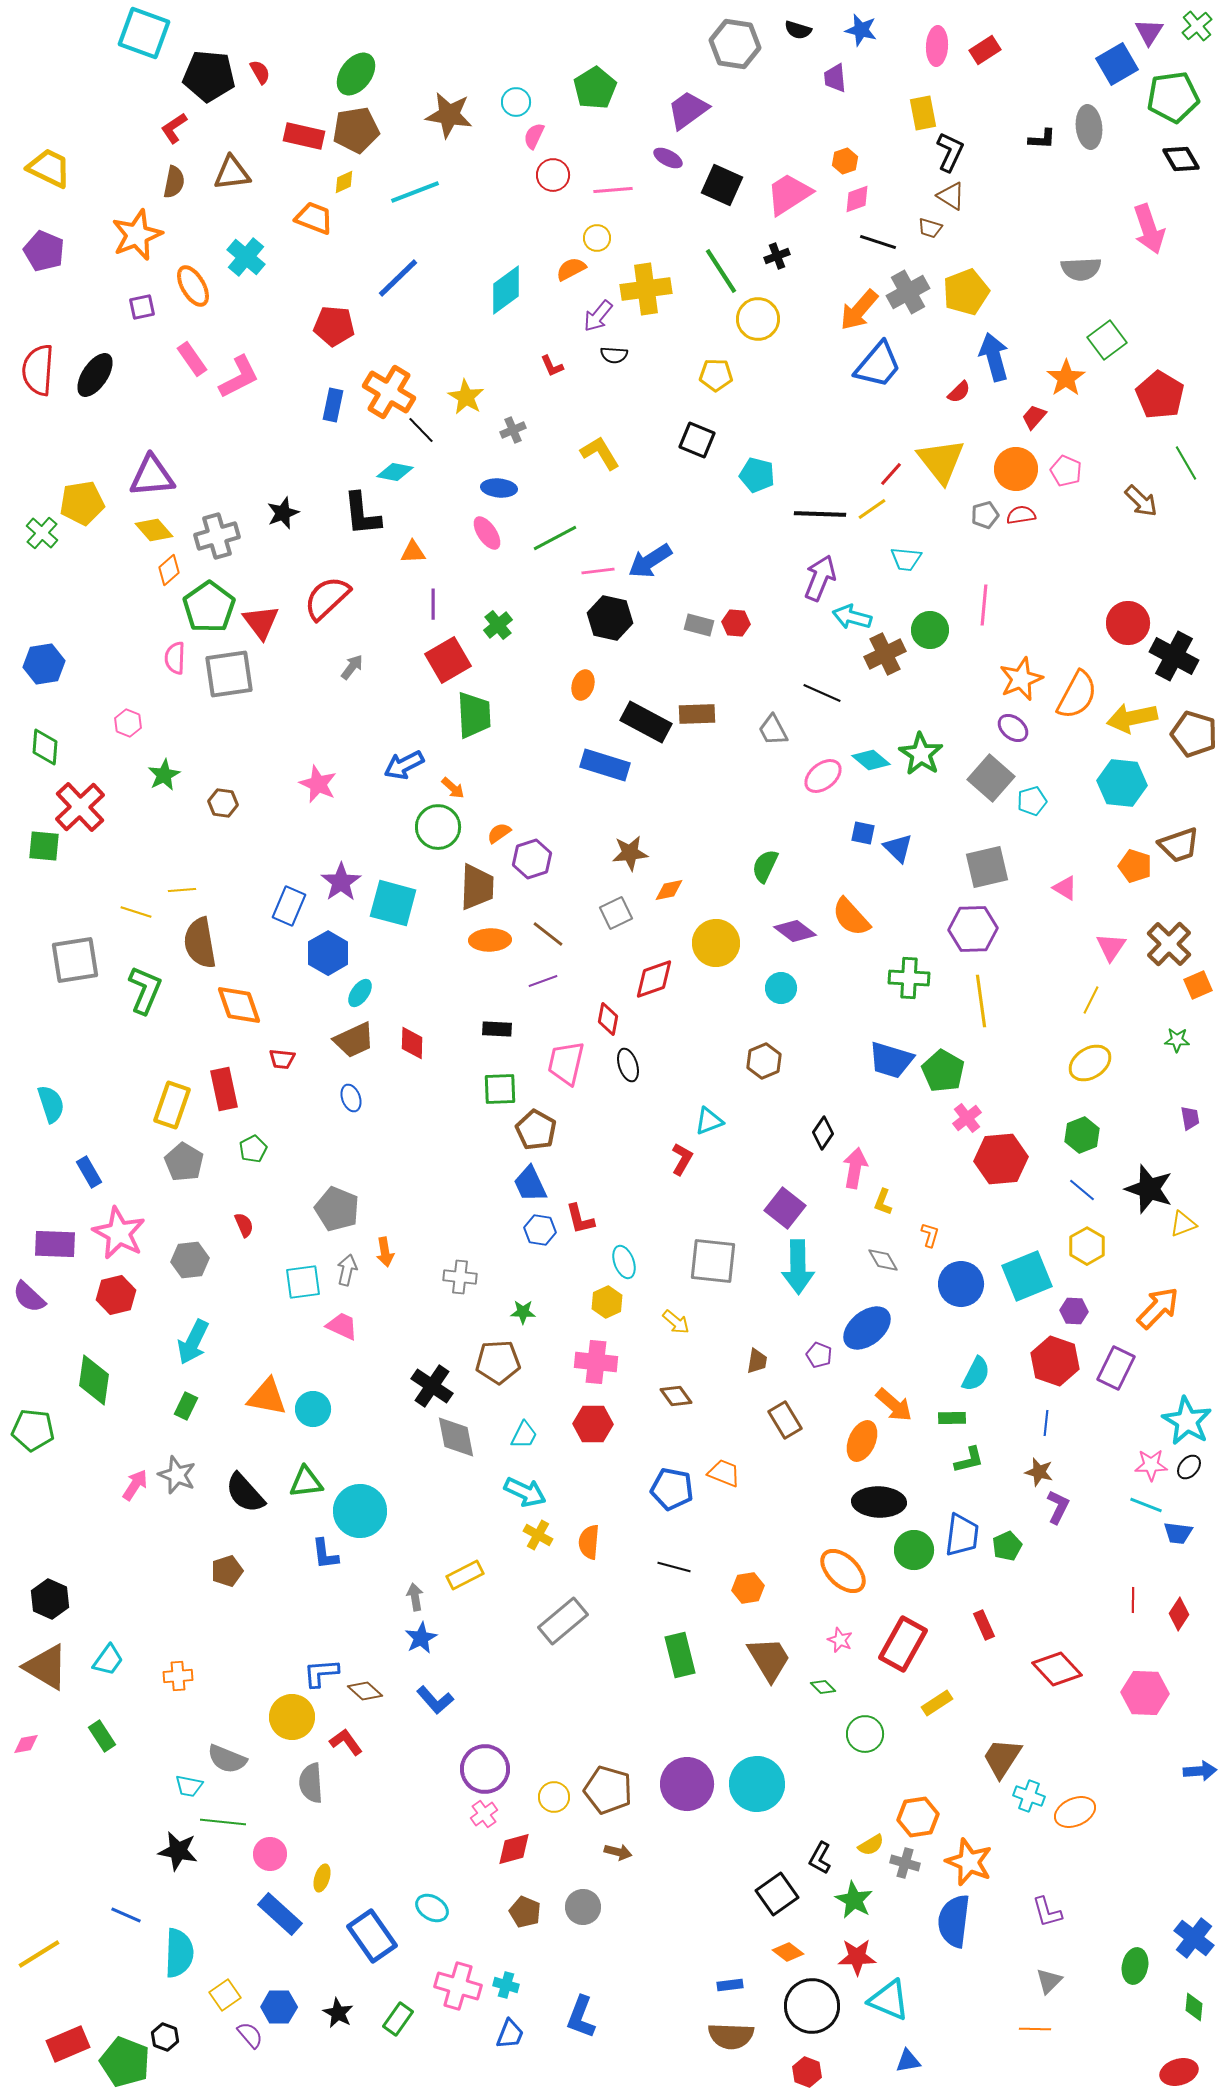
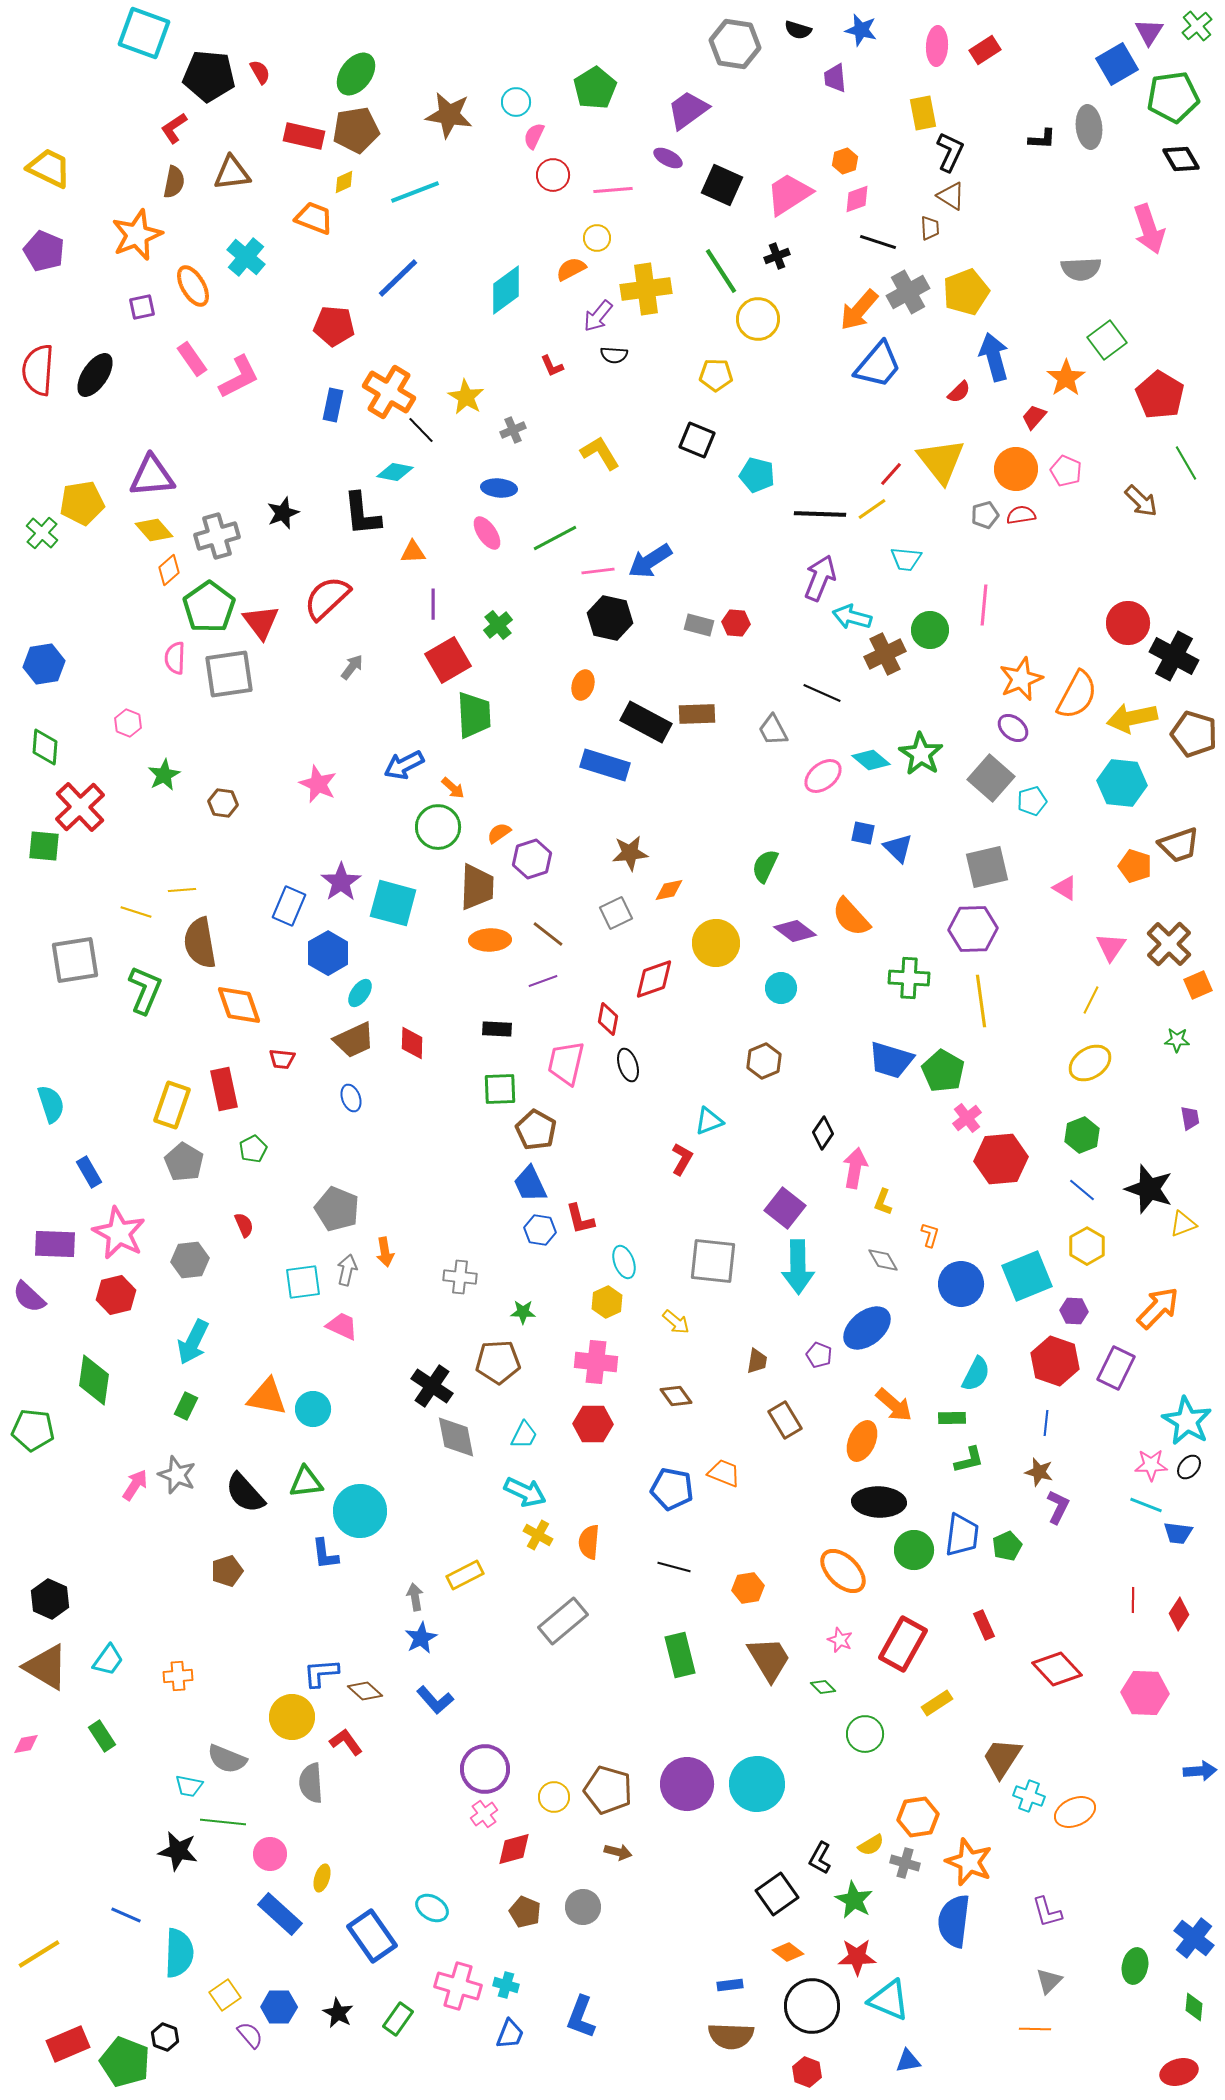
brown trapezoid at (930, 228): rotated 110 degrees counterclockwise
